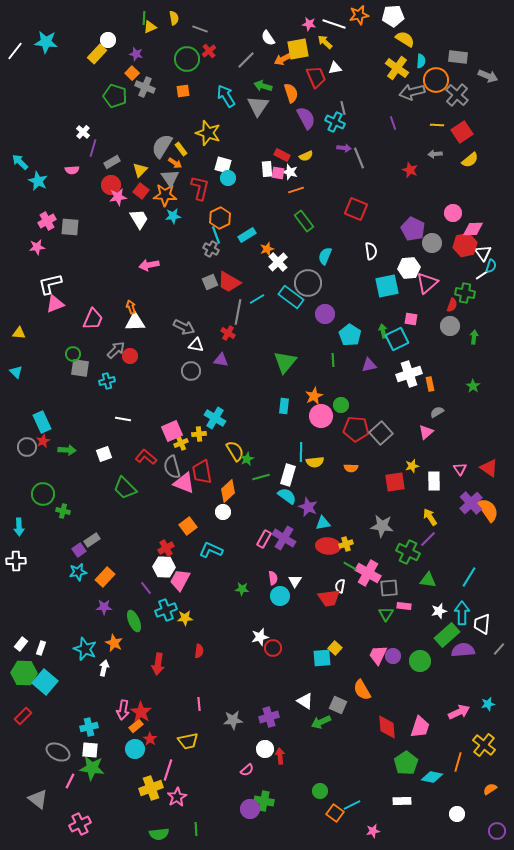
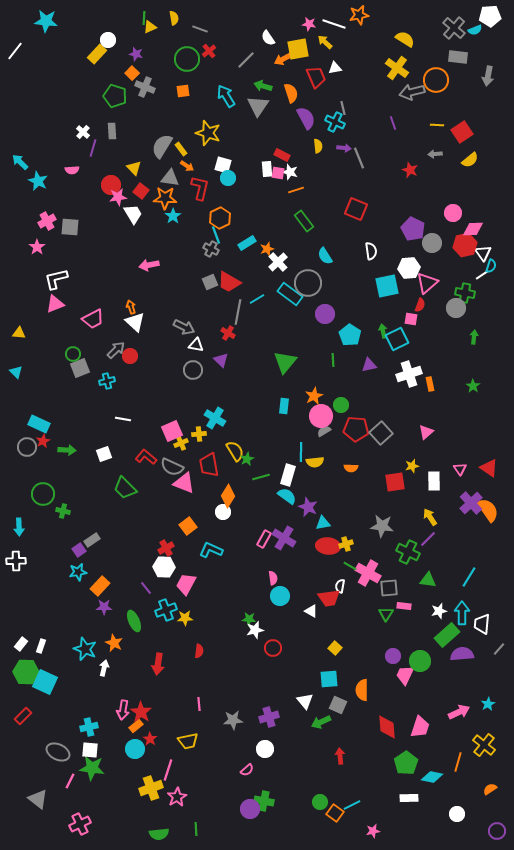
white pentagon at (393, 16): moved 97 px right
cyan star at (46, 42): moved 21 px up
cyan semicircle at (421, 61): moved 54 px right, 31 px up; rotated 64 degrees clockwise
gray arrow at (488, 76): rotated 78 degrees clockwise
gray cross at (457, 95): moved 3 px left, 67 px up
yellow semicircle at (306, 156): moved 12 px right, 10 px up; rotated 72 degrees counterclockwise
gray rectangle at (112, 162): moved 31 px up; rotated 63 degrees counterclockwise
orange arrow at (175, 163): moved 12 px right, 3 px down
yellow triangle at (140, 170): moved 6 px left, 2 px up; rotated 28 degrees counterclockwise
gray triangle at (170, 178): rotated 48 degrees counterclockwise
orange star at (165, 195): moved 3 px down
cyan star at (173, 216): rotated 28 degrees counterclockwise
white trapezoid at (139, 219): moved 6 px left, 5 px up
cyan rectangle at (247, 235): moved 8 px down
pink star at (37, 247): rotated 28 degrees counterclockwise
cyan semicircle at (325, 256): rotated 54 degrees counterclockwise
white L-shape at (50, 284): moved 6 px right, 5 px up
cyan rectangle at (291, 297): moved 1 px left, 3 px up
red semicircle at (452, 305): moved 32 px left
pink trapezoid at (93, 319): rotated 40 degrees clockwise
white triangle at (135, 322): rotated 45 degrees clockwise
gray circle at (450, 326): moved 6 px right, 18 px up
purple triangle at (221, 360): rotated 35 degrees clockwise
gray square at (80, 368): rotated 30 degrees counterclockwise
gray circle at (191, 371): moved 2 px right, 1 px up
gray semicircle at (437, 412): moved 113 px left, 19 px down
cyan rectangle at (42, 422): moved 3 px left, 2 px down; rotated 40 degrees counterclockwise
gray semicircle at (172, 467): rotated 50 degrees counterclockwise
red trapezoid at (202, 472): moved 7 px right, 7 px up
orange diamond at (228, 491): moved 5 px down; rotated 15 degrees counterclockwise
orange rectangle at (105, 577): moved 5 px left, 9 px down
pink trapezoid at (180, 580): moved 6 px right, 4 px down
white triangle at (295, 581): moved 16 px right, 30 px down; rotated 32 degrees counterclockwise
green star at (242, 589): moved 7 px right, 30 px down
white star at (260, 637): moved 5 px left, 7 px up
white rectangle at (41, 648): moved 2 px up
purple semicircle at (463, 650): moved 1 px left, 4 px down
pink trapezoid at (378, 655): moved 27 px right, 20 px down
cyan square at (322, 658): moved 7 px right, 21 px down
green hexagon at (24, 673): moved 2 px right, 1 px up
cyan square at (45, 682): rotated 15 degrees counterclockwise
orange semicircle at (362, 690): rotated 30 degrees clockwise
white triangle at (305, 701): rotated 18 degrees clockwise
cyan star at (488, 704): rotated 16 degrees counterclockwise
red arrow at (280, 756): moved 60 px right
green circle at (320, 791): moved 11 px down
white rectangle at (402, 801): moved 7 px right, 3 px up
